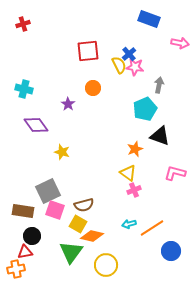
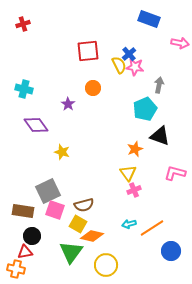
yellow triangle: rotated 18 degrees clockwise
orange cross: rotated 24 degrees clockwise
